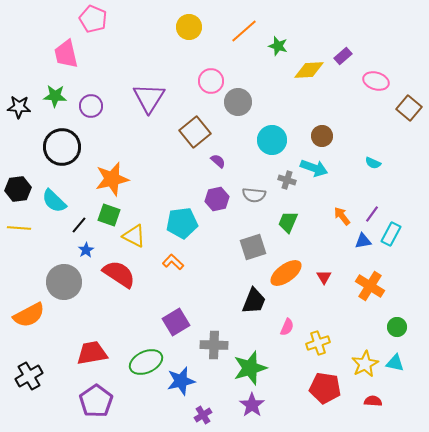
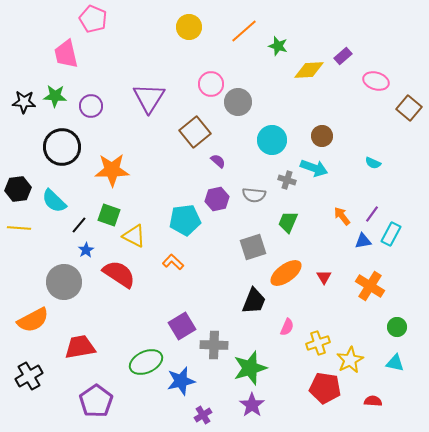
pink circle at (211, 81): moved 3 px down
black star at (19, 107): moved 5 px right, 5 px up
orange star at (112, 179): moved 9 px up; rotated 12 degrees clockwise
cyan pentagon at (182, 223): moved 3 px right, 3 px up
orange semicircle at (29, 315): moved 4 px right, 5 px down
purple square at (176, 322): moved 6 px right, 4 px down
red trapezoid at (92, 353): moved 12 px left, 6 px up
yellow star at (365, 364): moved 15 px left, 4 px up
